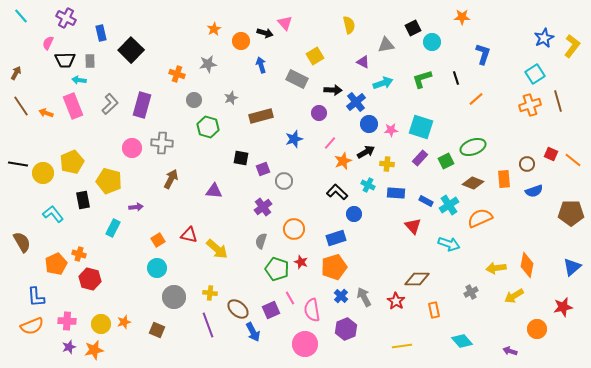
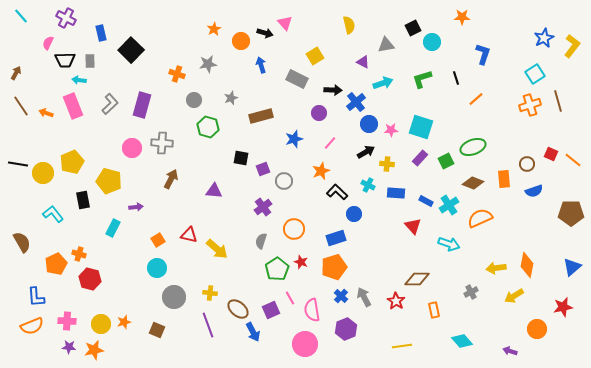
orange star at (343, 161): moved 22 px left, 10 px down
green pentagon at (277, 269): rotated 20 degrees clockwise
purple star at (69, 347): rotated 24 degrees clockwise
